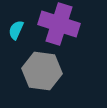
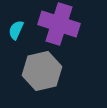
gray hexagon: rotated 21 degrees counterclockwise
